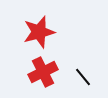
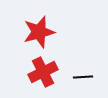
black line: rotated 54 degrees counterclockwise
